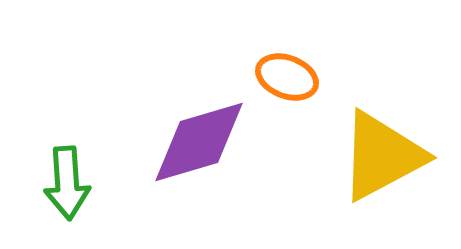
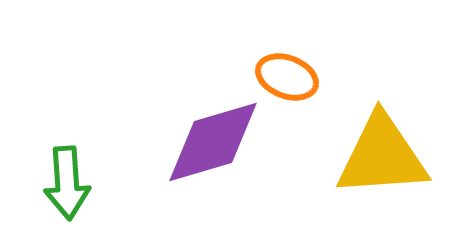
purple diamond: moved 14 px right
yellow triangle: rotated 24 degrees clockwise
